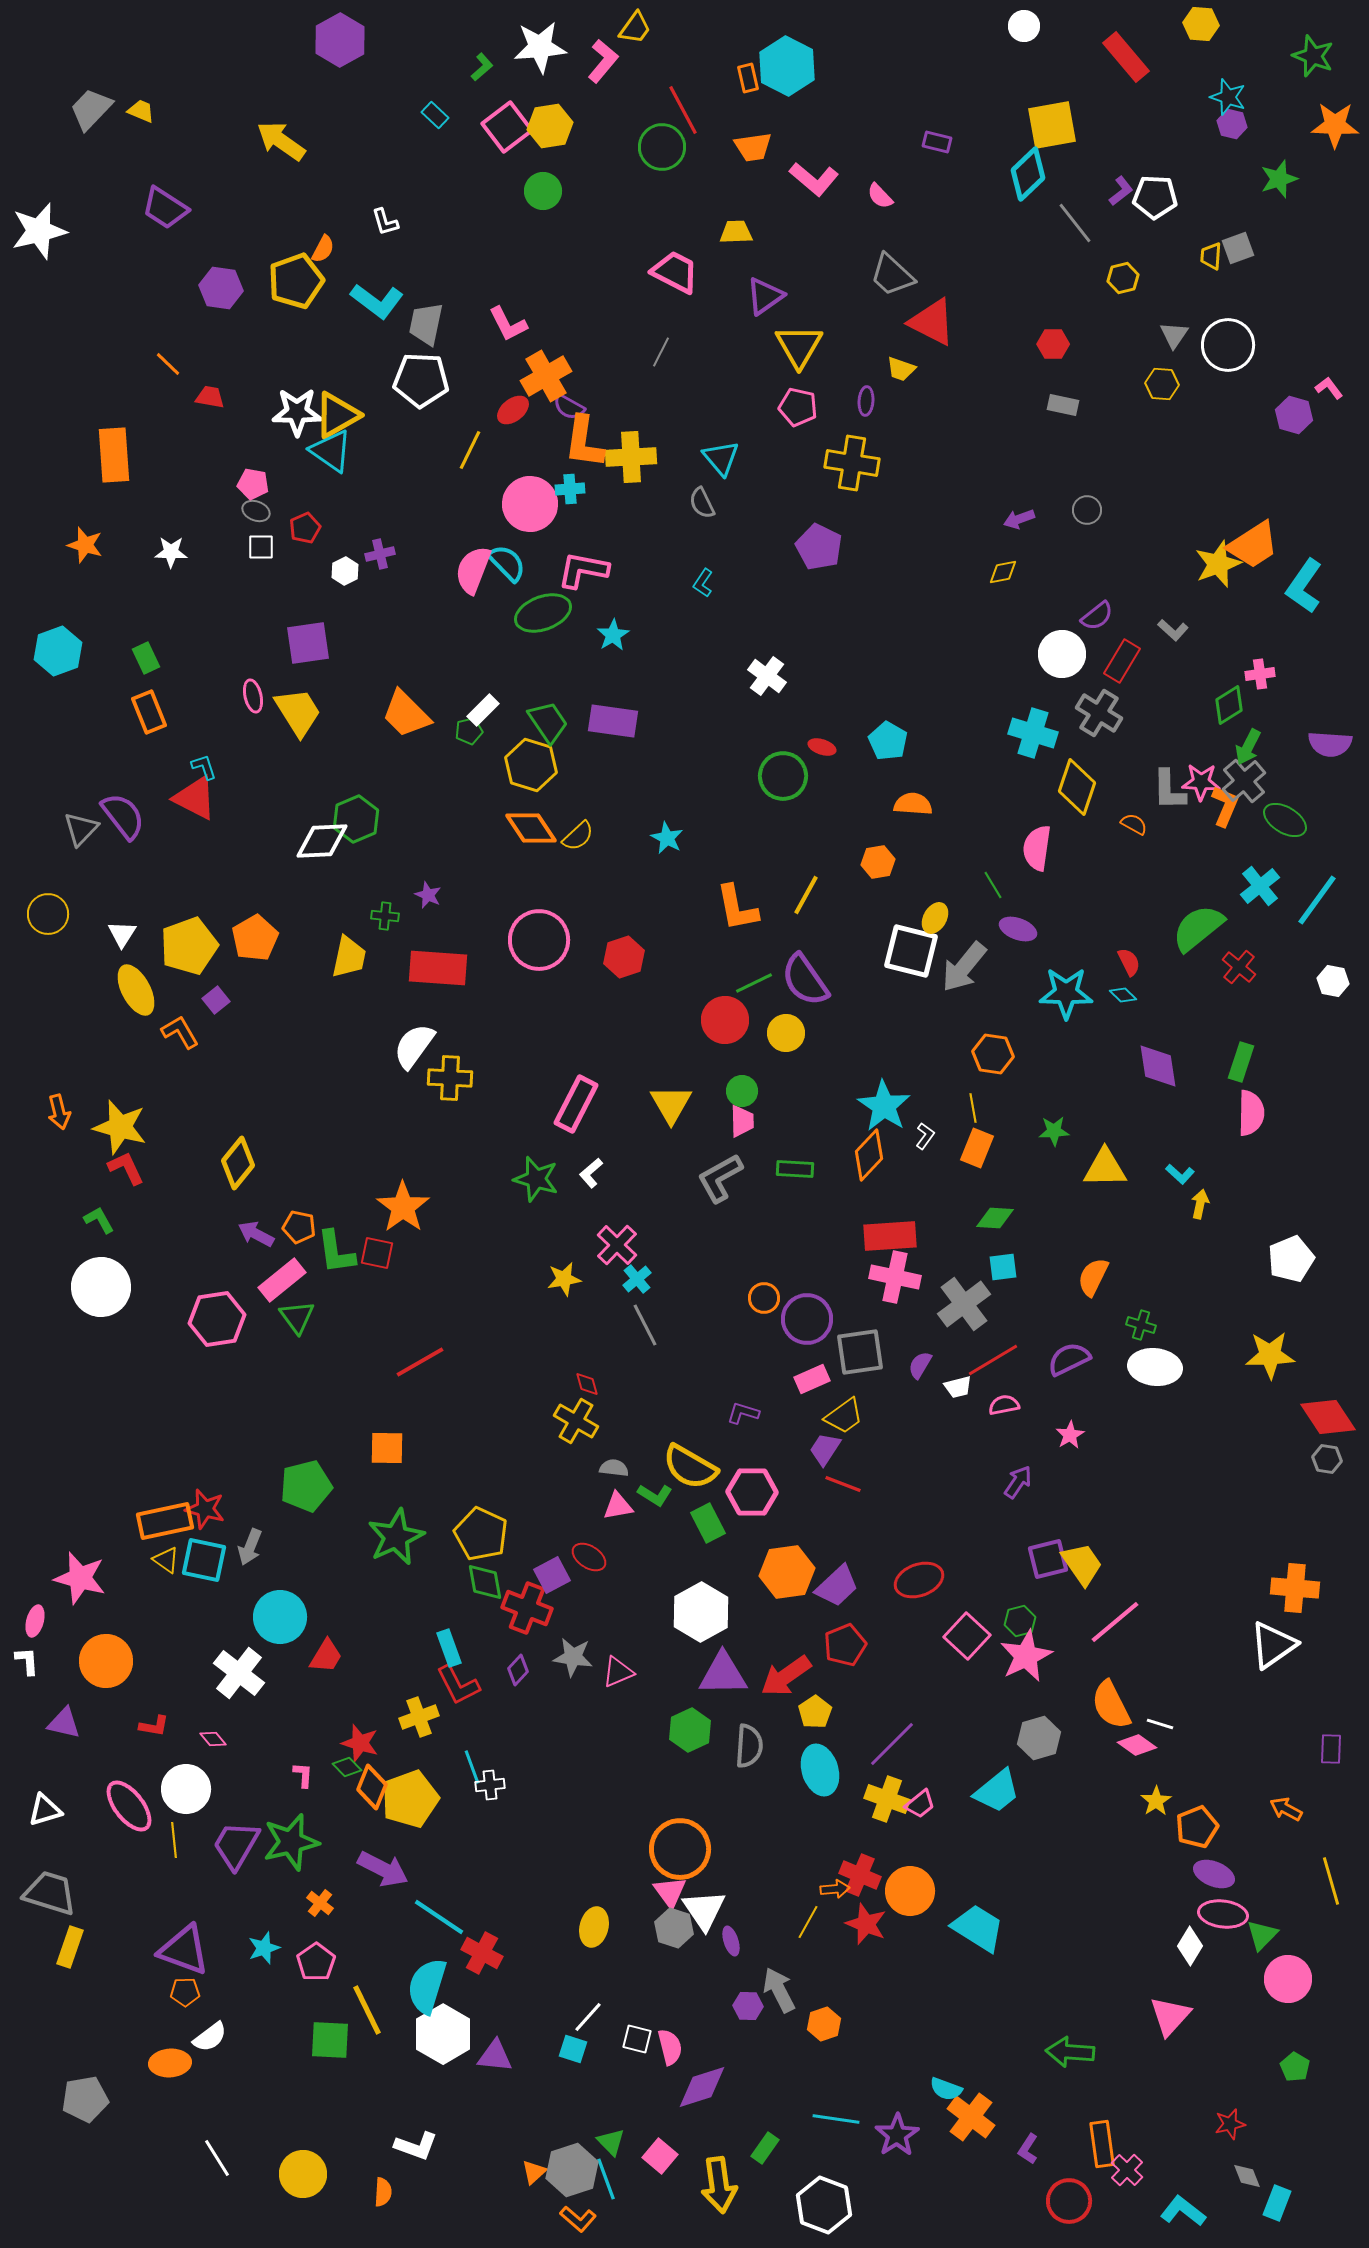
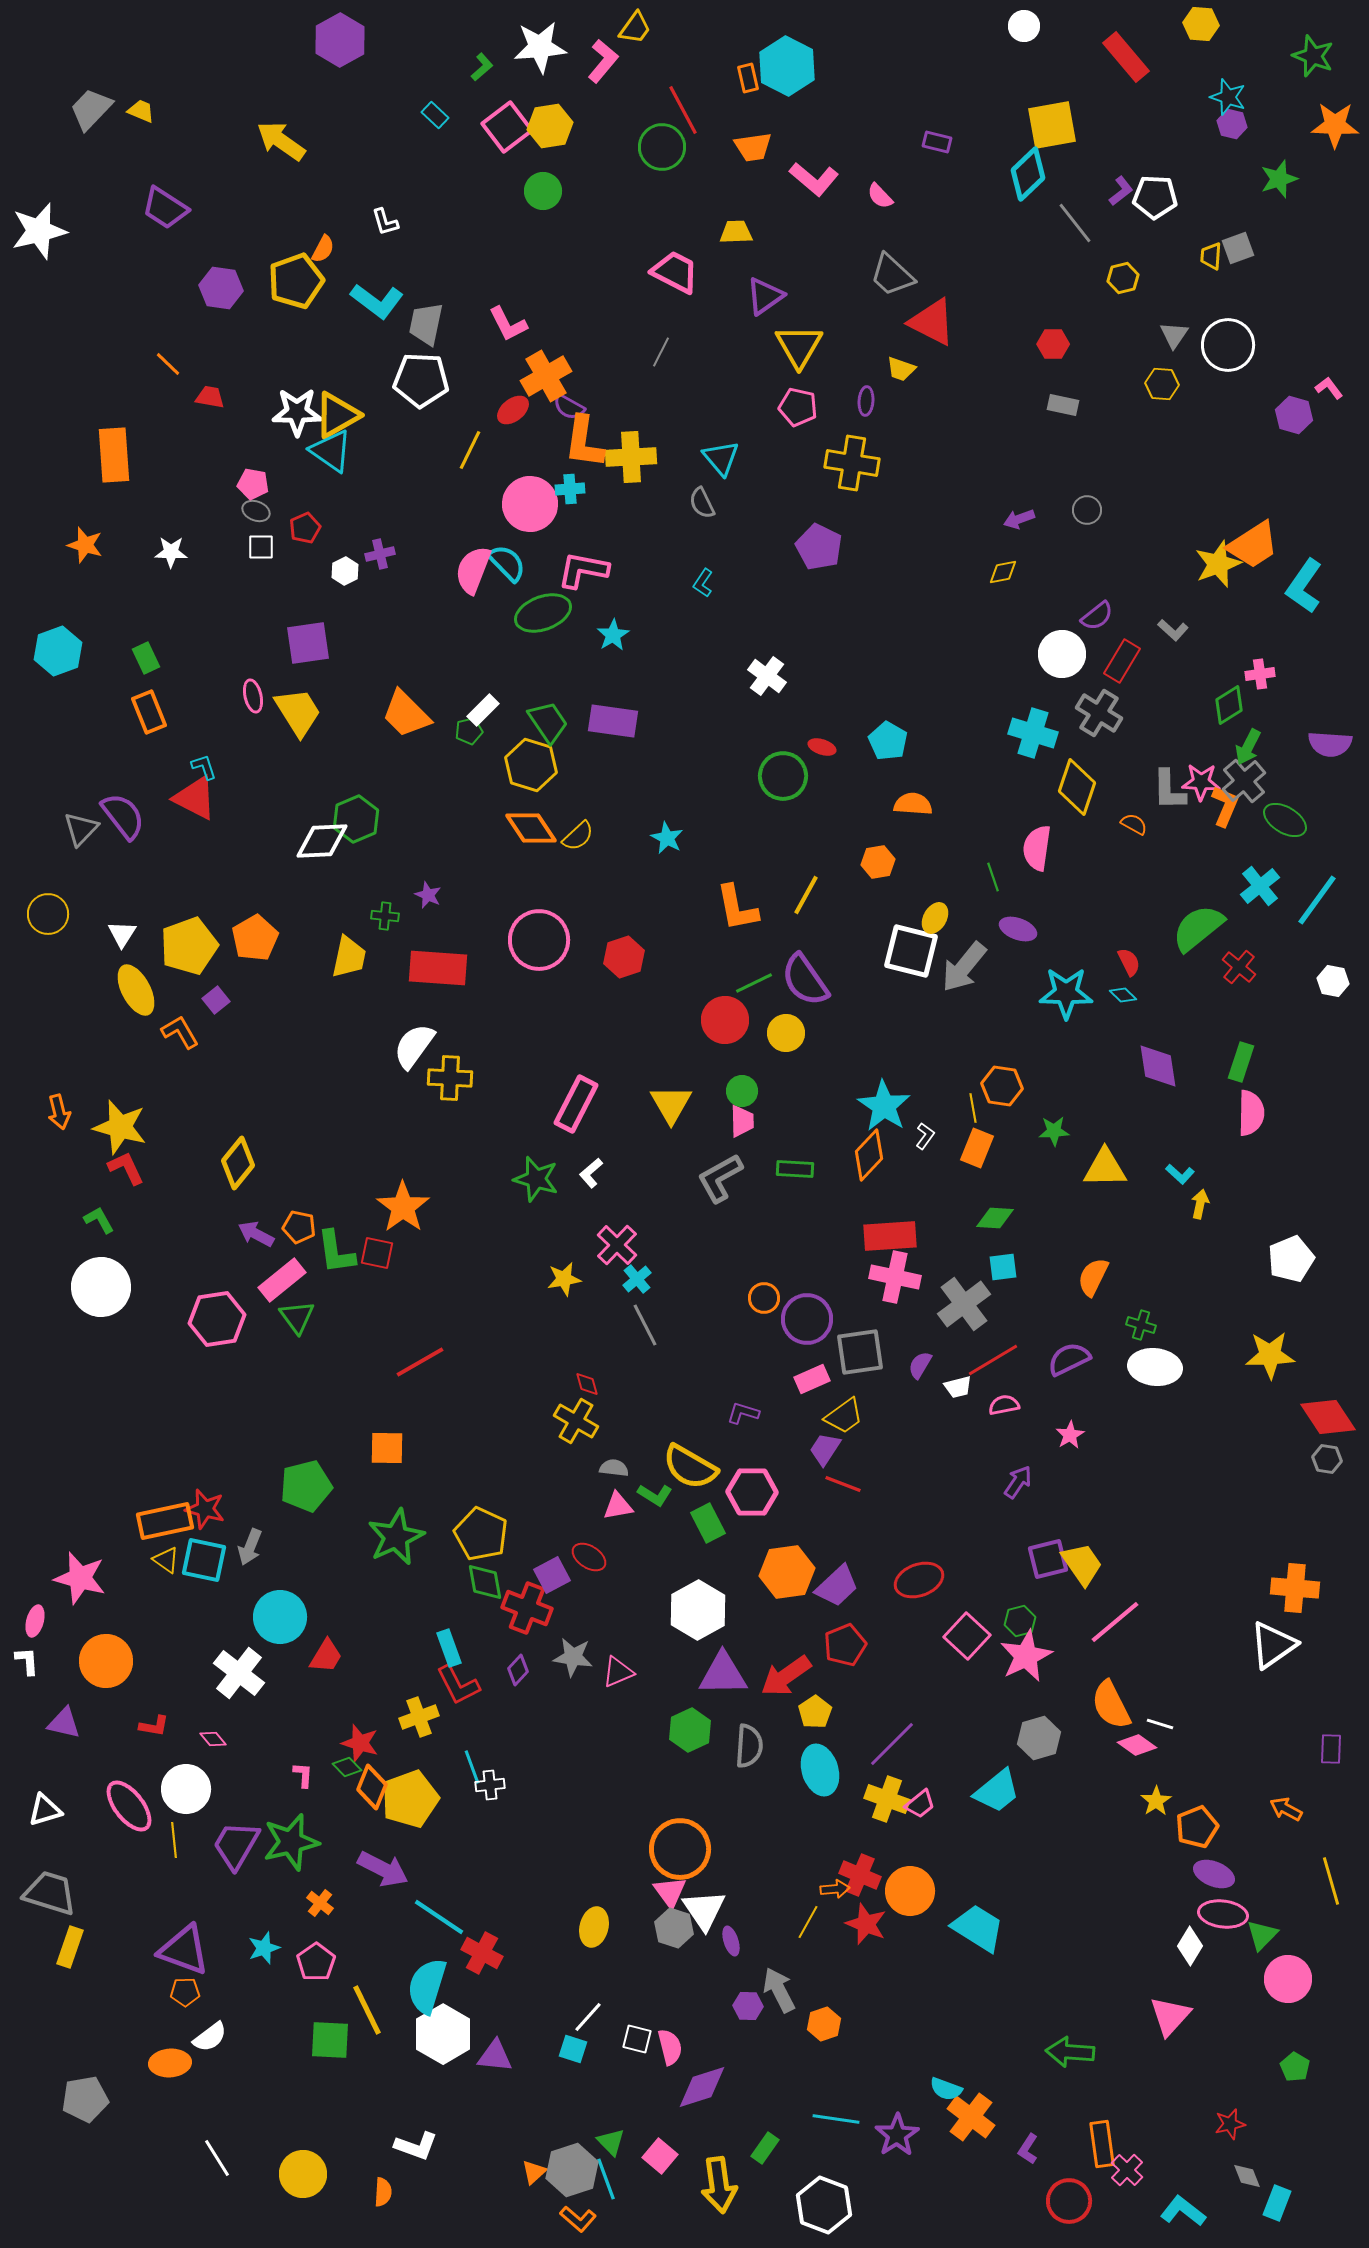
green line at (993, 885): moved 8 px up; rotated 12 degrees clockwise
orange hexagon at (993, 1054): moved 9 px right, 32 px down
white hexagon at (701, 1612): moved 3 px left, 2 px up
